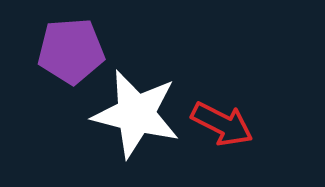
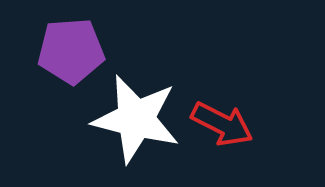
white star: moved 5 px down
